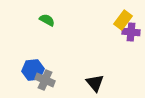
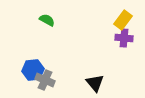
purple cross: moved 7 px left, 6 px down
